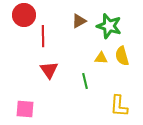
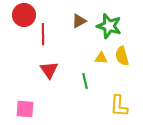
red line: moved 2 px up
